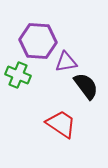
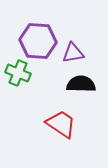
purple triangle: moved 7 px right, 9 px up
green cross: moved 2 px up
black semicircle: moved 5 px left, 2 px up; rotated 52 degrees counterclockwise
